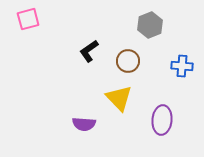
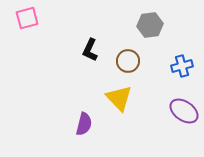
pink square: moved 1 px left, 1 px up
gray hexagon: rotated 15 degrees clockwise
black L-shape: moved 1 px right, 1 px up; rotated 30 degrees counterclockwise
blue cross: rotated 20 degrees counterclockwise
purple ellipse: moved 22 px right, 9 px up; rotated 60 degrees counterclockwise
purple semicircle: rotated 80 degrees counterclockwise
